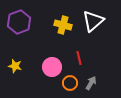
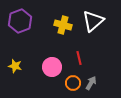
purple hexagon: moved 1 px right, 1 px up
orange circle: moved 3 px right
